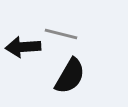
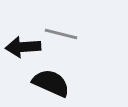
black semicircle: moved 19 px left, 7 px down; rotated 96 degrees counterclockwise
